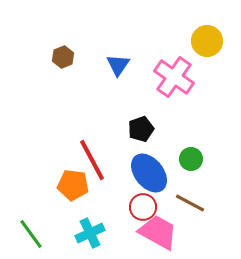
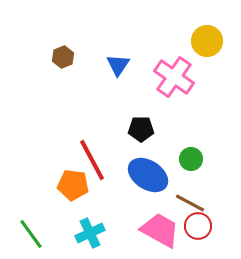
black pentagon: rotated 20 degrees clockwise
blue ellipse: moved 1 px left, 2 px down; rotated 18 degrees counterclockwise
red circle: moved 55 px right, 19 px down
pink trapezoid: moved 2 px right, 2 px up
